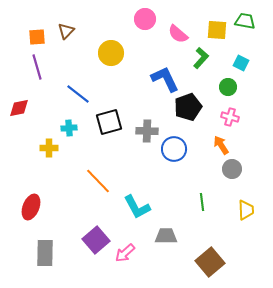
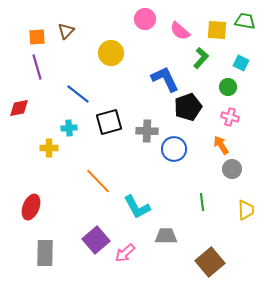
pink semicircle: moved 2 px right, 3 px up
